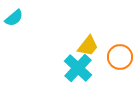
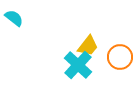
cyan semicircle: rotated 102 degrees counterclockwise
cyan cross: moved 3 px up
